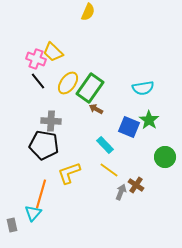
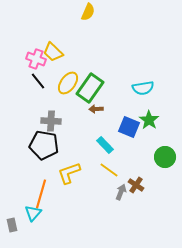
brown arrow: rotated 32 degrees counterclockwise
